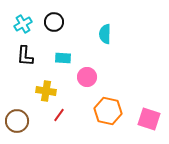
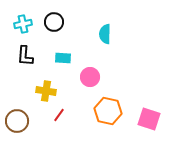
cyan cross: rotated 18 degrees clockwise
pink circle: moved 3 px right
